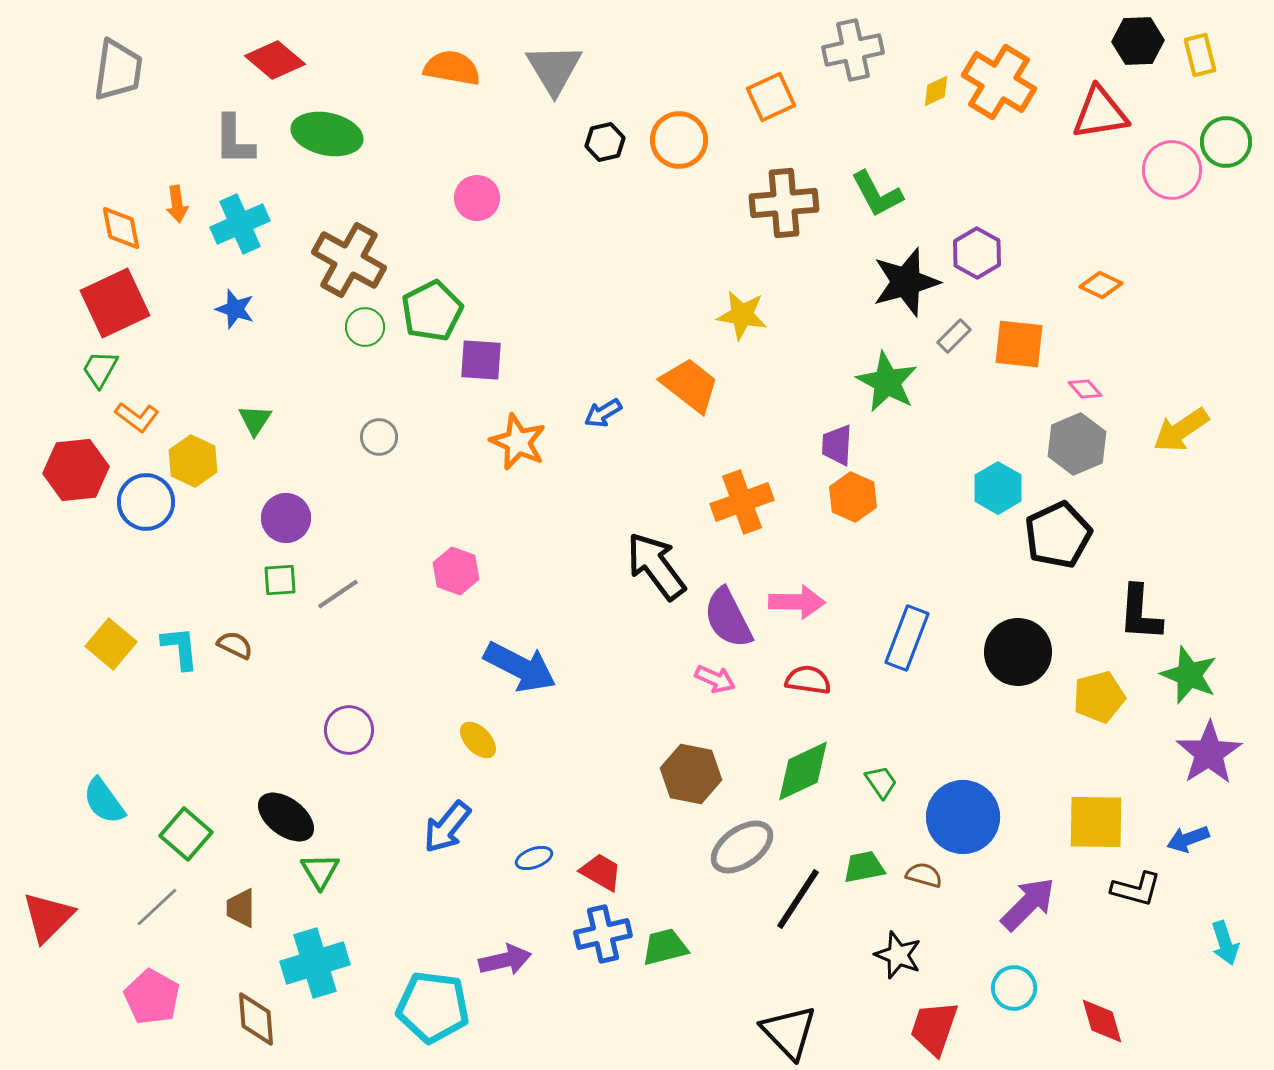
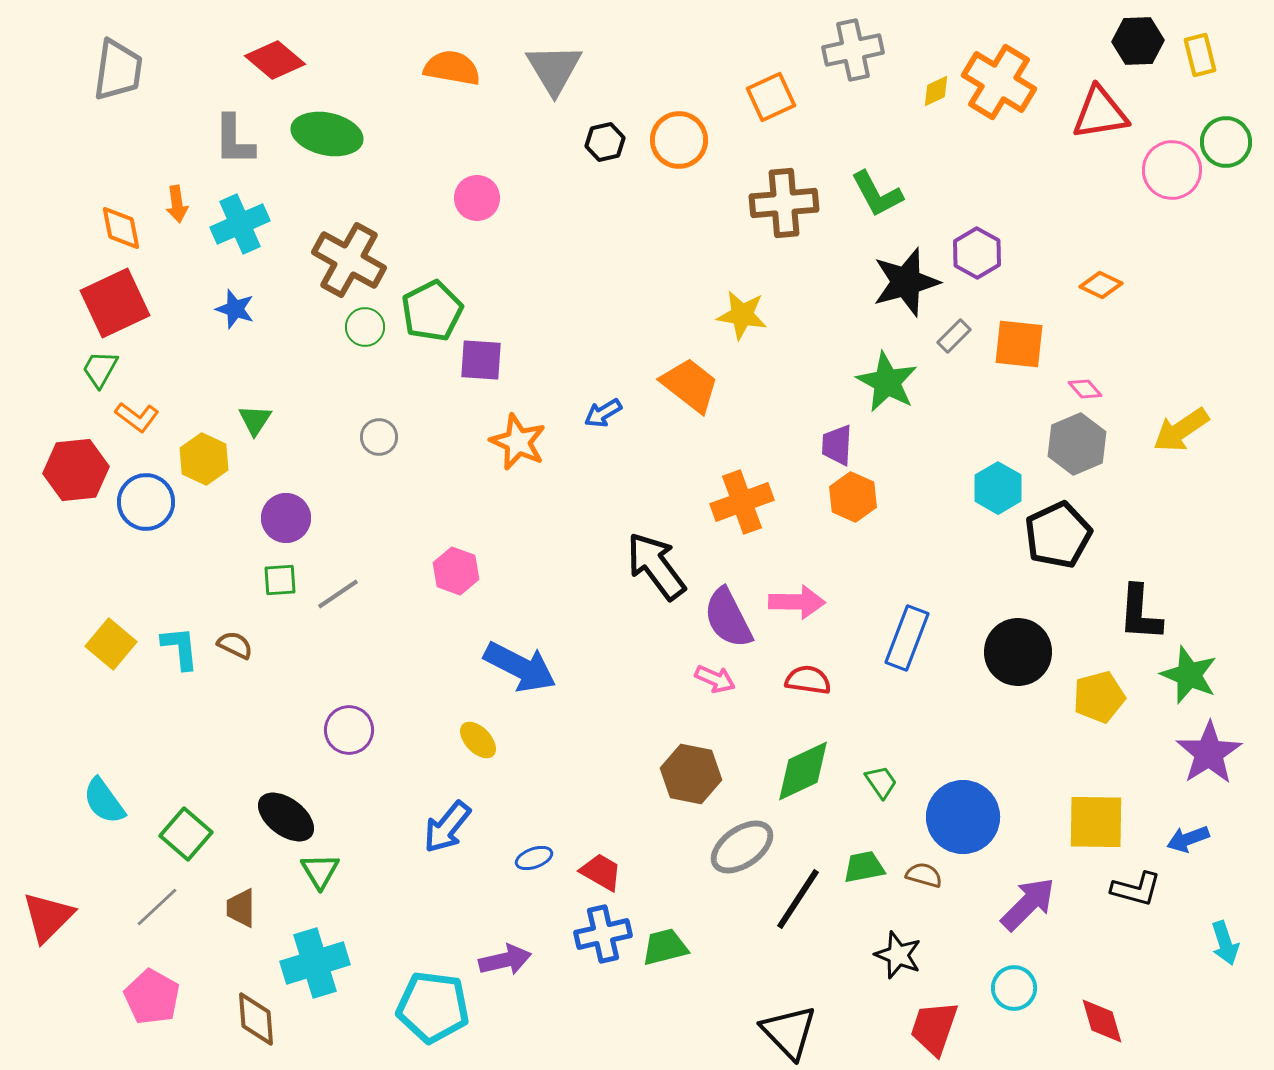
yellow hexagon at (193, 461): moved 11 px right, 2 px up
